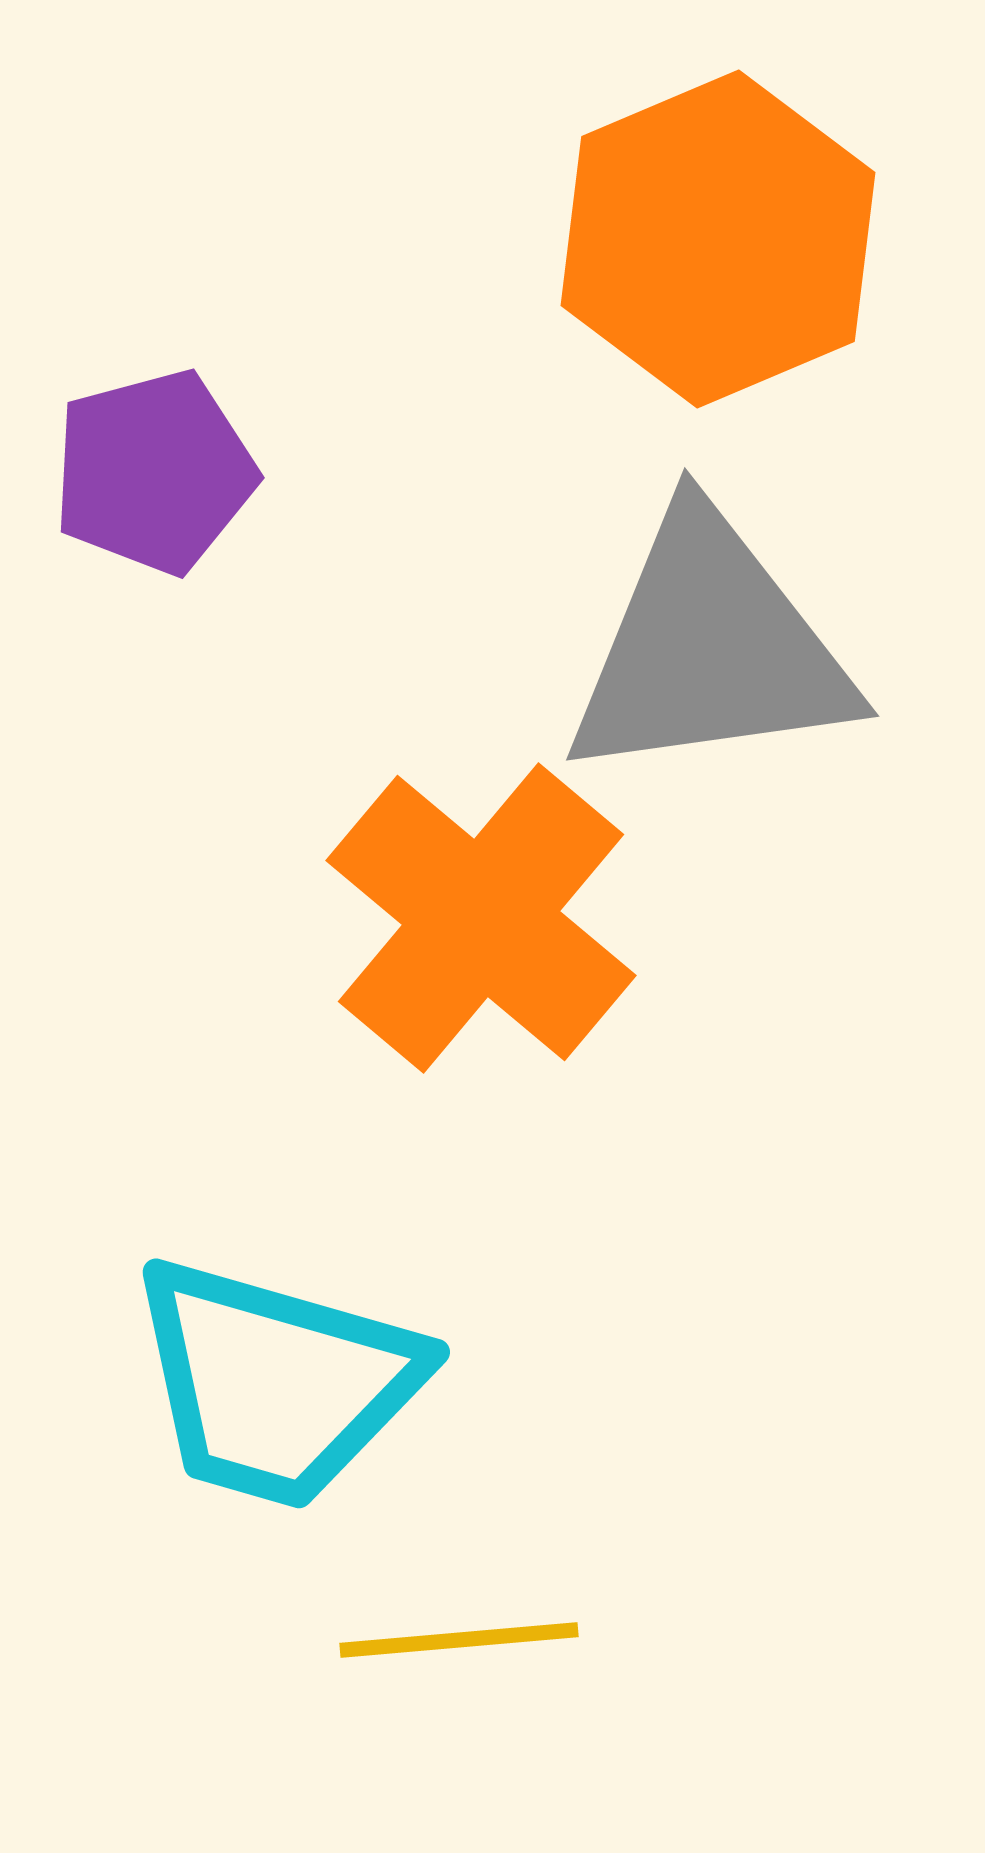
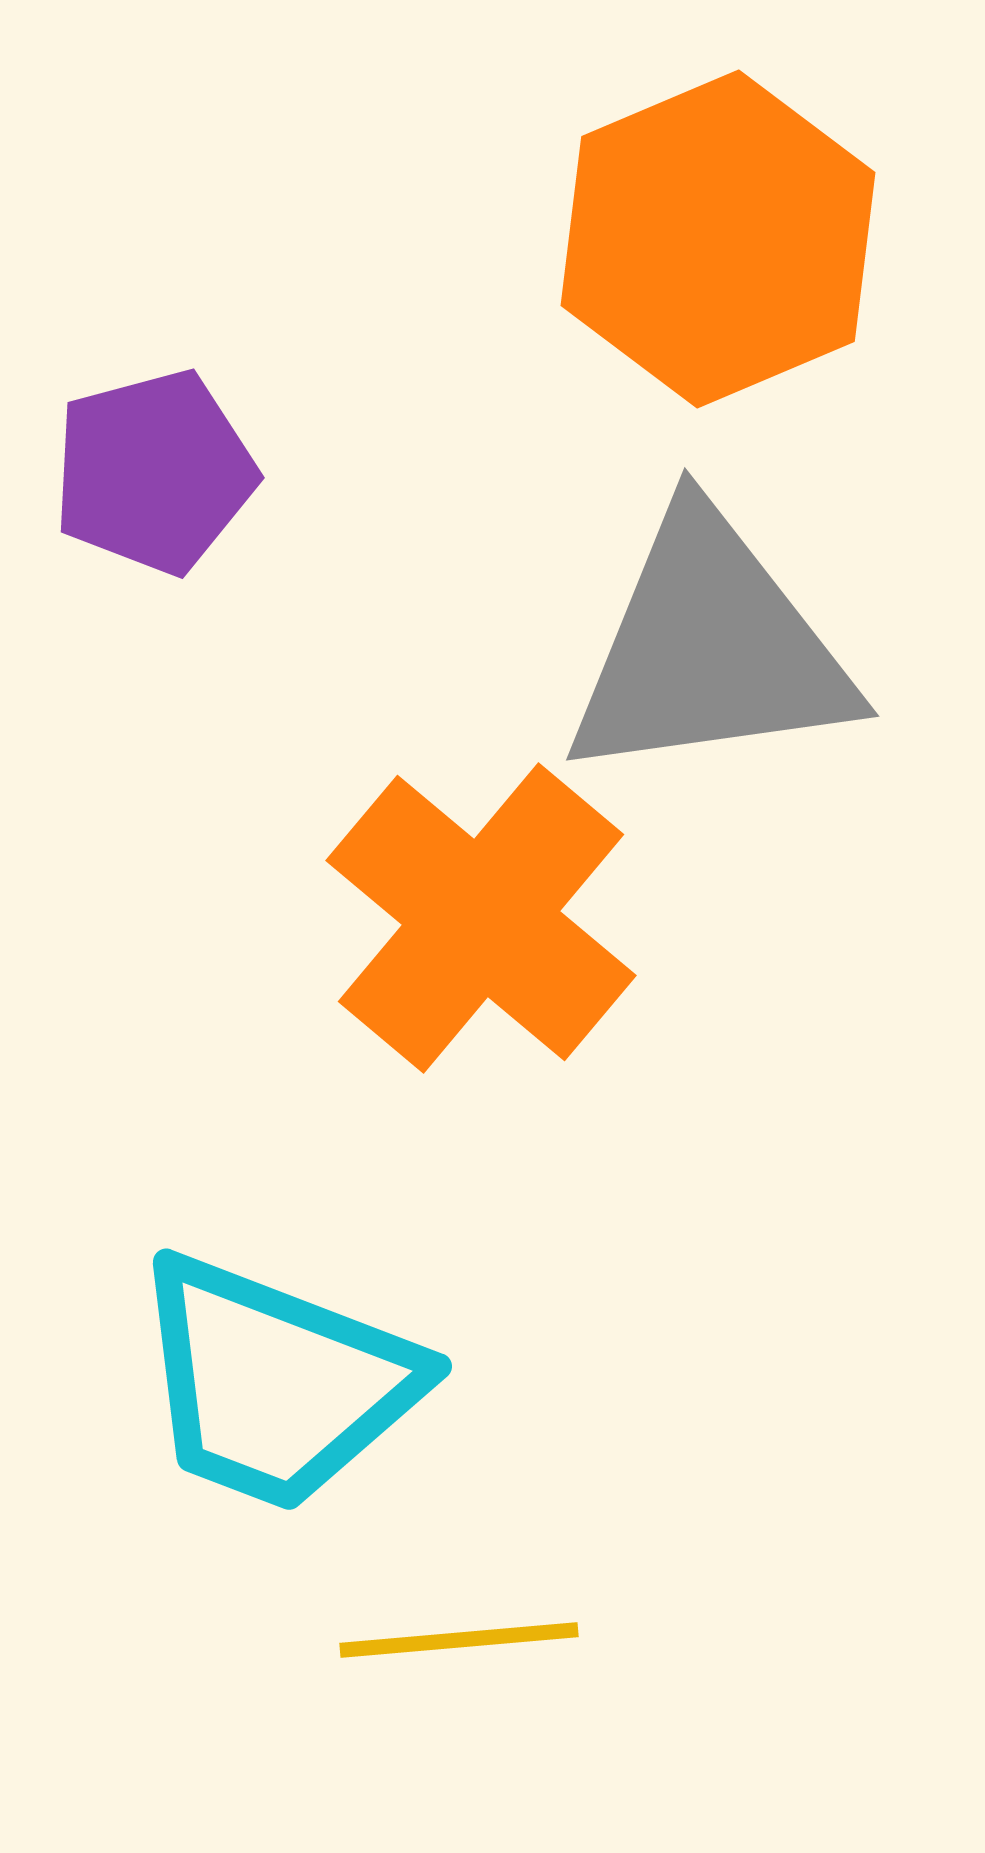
cyan trapezoid: rotated 5 degrees clockwise
